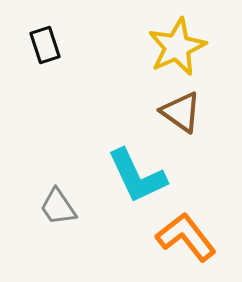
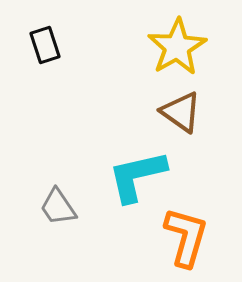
yellow star: rotated 6 degrees counterclockwise
cyan L-shape: rotated 102 degrees clockwise
orange L-shape: rotated 54 degrees clockwise
